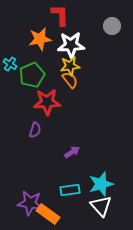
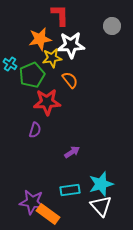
yellow star: moved 18 px left, 8 px up
purple star: moved 2 px right, 1 px up
